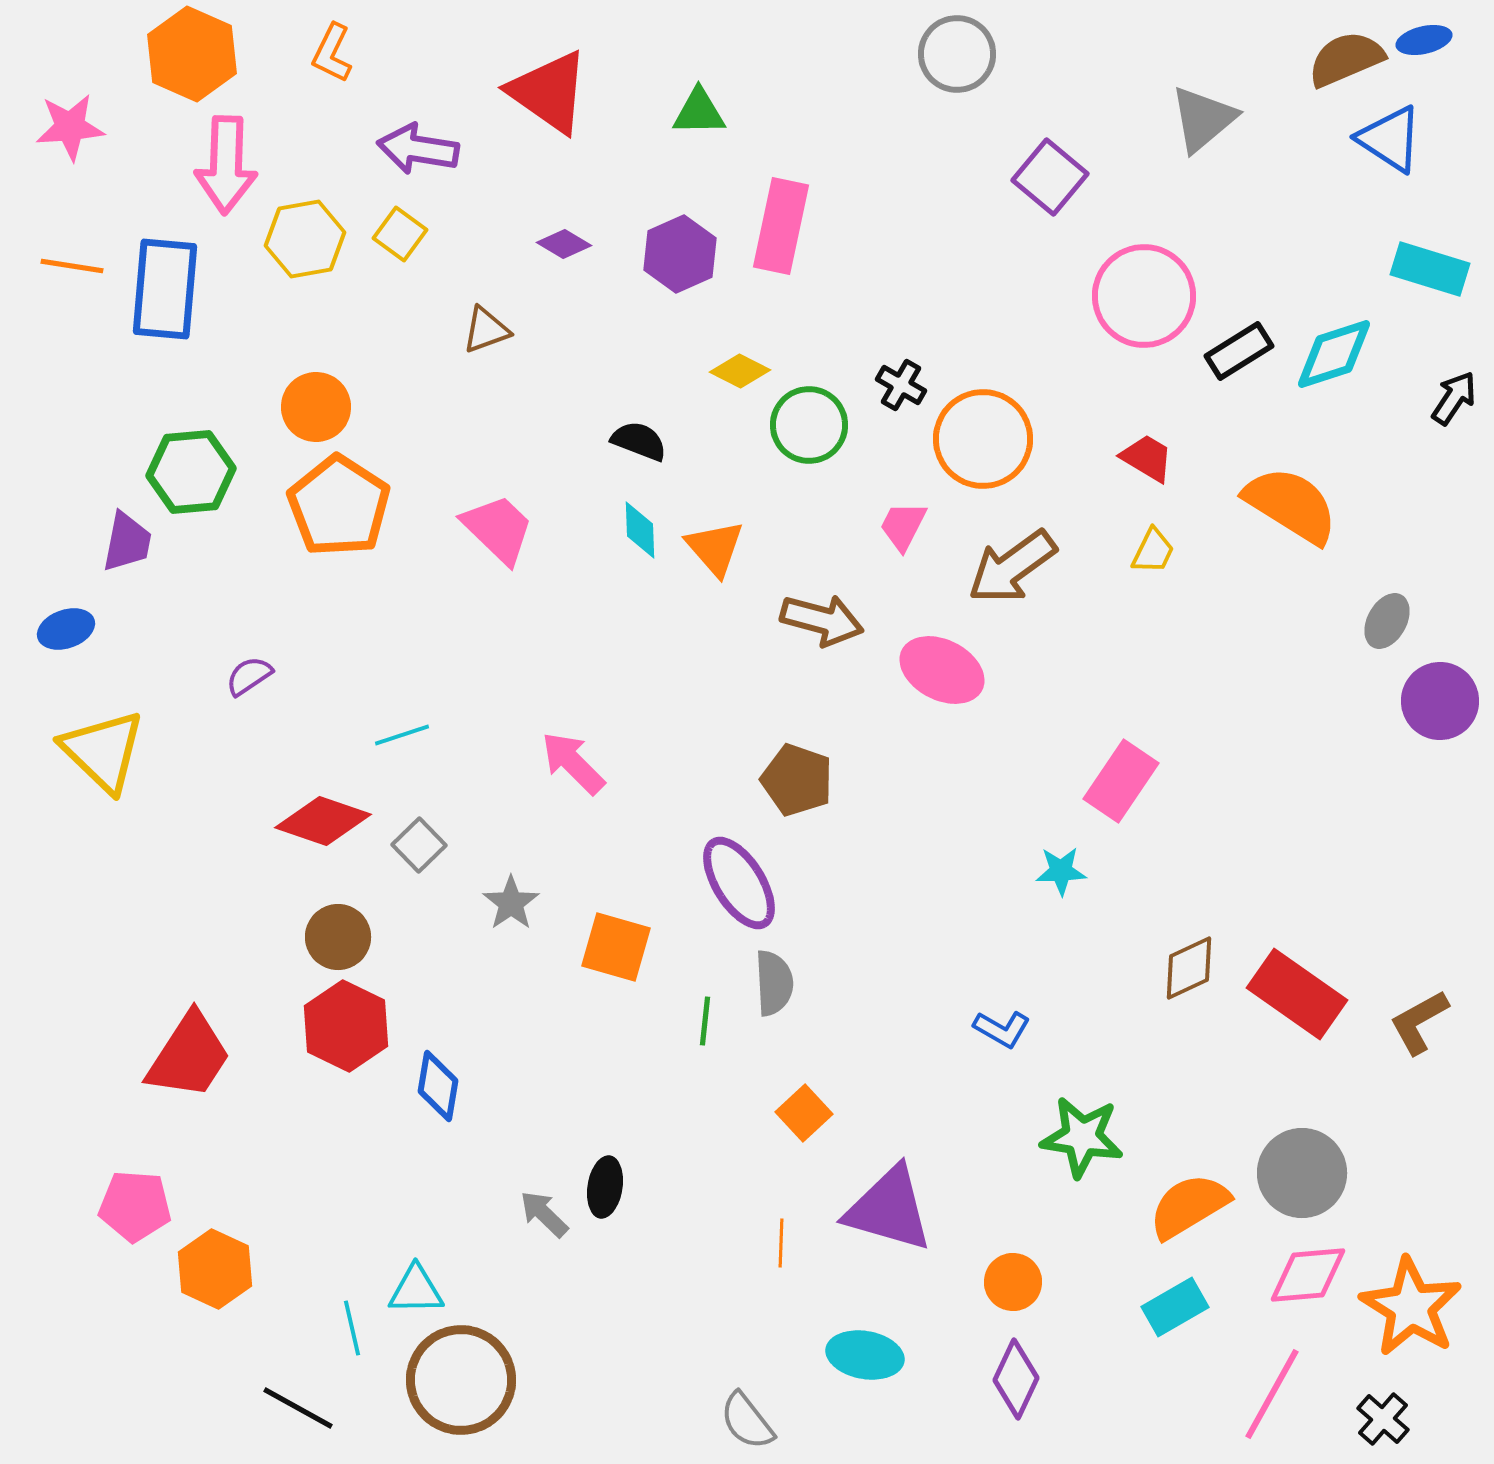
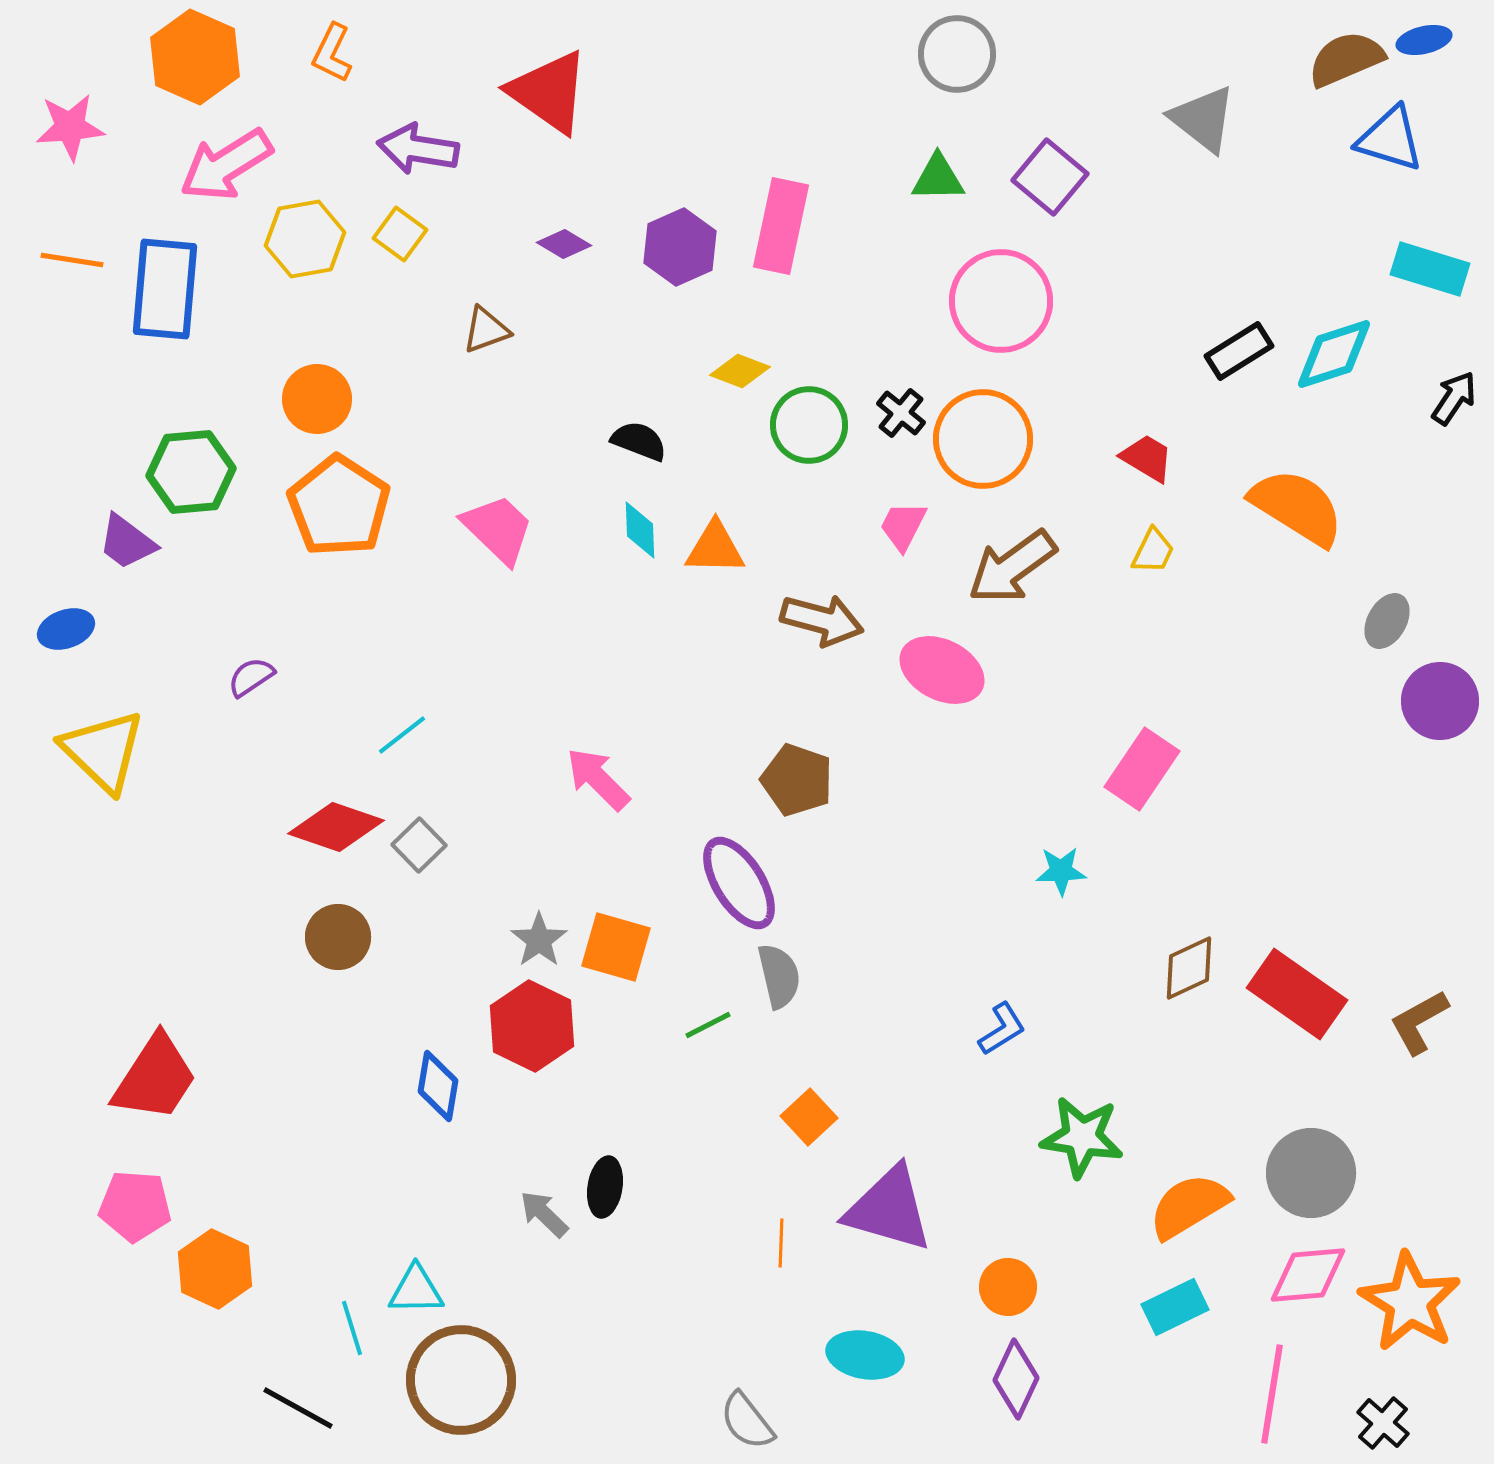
orange hexagon at (192, 54): moved 3 px right, 3 px down
green triangle at (699, 112): moved 239 px right, 66 px down
gray triangle at (1203, 119): rotated 42 degrees counterclockwise
blue triangle at (1390, 139): rotated 16 degrees counterclockwise
pink arrow at (226, 165): rotated 56 degrees clockwise
purple hexagon at (680, 254): moved 7 px up
orange line at (72, 266): moved 6 px up
pink circle at (1144, 296): moved 143 px left, 5 px down
yellow diamond at (740, 371): rotated 6 degrees counterclockwise
black cross at (901, 385): moved 28 px down; rotated 9 degrees clockwise
orange circle at (316, 407): moved 1 px right, 8 px up
orange semicircle at (1291, 505): moved 6 px right, 2 px down
purple trapezoid at (127, 542): rotated 116 degrees clockwise
orange triangle at (715, 548): rotated 48 degrees counterclockwise
purple semicircle at (249, 676): moved 2 px right, 1 px down
cyan line at (402, 735): rotated 20 degrees counterclockwise
pink arrow at (573, 763): moved 25 px right, 16 px down
pink rectangle at (1121, 781): moved 21 px right, 12 px up
red diamond at (323, 821): moved 13 px right, 6 px down
gray star at (511, 903): moved 28 px right, 37 px down
gray semicircle at (774, 983): moved 5 px right, 7 px up; rotated 10 degrees counterclockwise
green line at (705, 1021): moved 3 px right, 4 px down; rotated 57 degrees clockwise
red hexagon at (346, 1026): moved 186 px right
blue L-shape at (1002, 1029): rotated 62 degrees counterclockwise
red trapezoid at (189, 1056): moved 34 px left, 22 px down
orange square at (804, 1113): moved 5 px right, 4 px down
gray circle at (1302, 1173): moved 9 px right
orange circle at (1013, 1282): moved 5 px left, 5 px down
cyan rectangle at (1175, 1307): rotated 4 degrees clockwise
orange star at (1411, 1307): moved 1 px left, 5 px up
cyan line at (352, 1328): rotated 4 degrees counterclockwise
pink line at (1272, 1394): rotated 20 degrees counterclockwise
black cross at (1383, 1419): moved 4 px down
